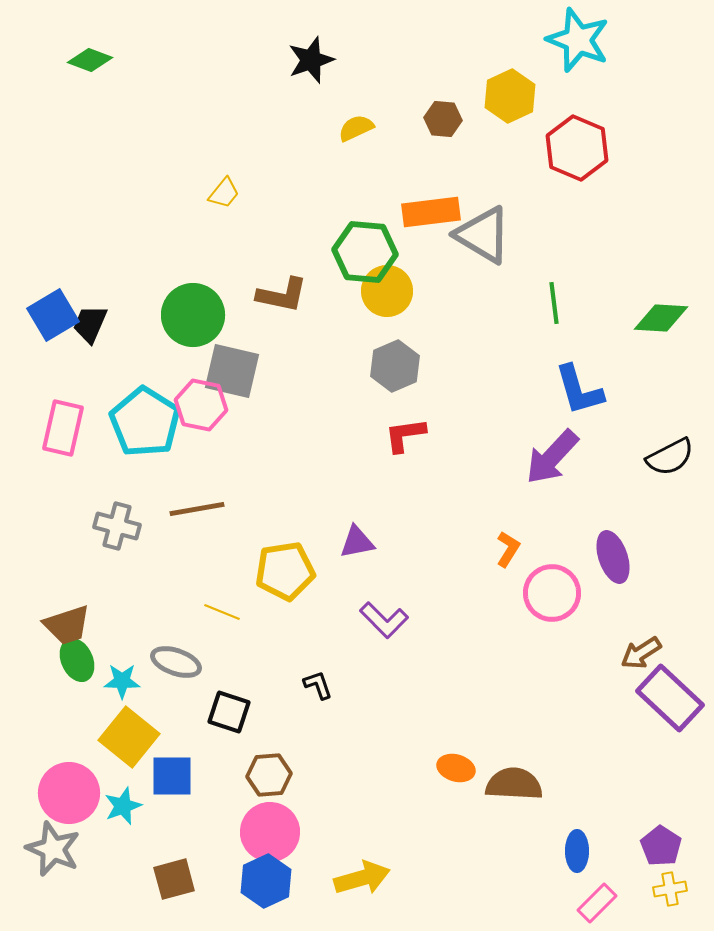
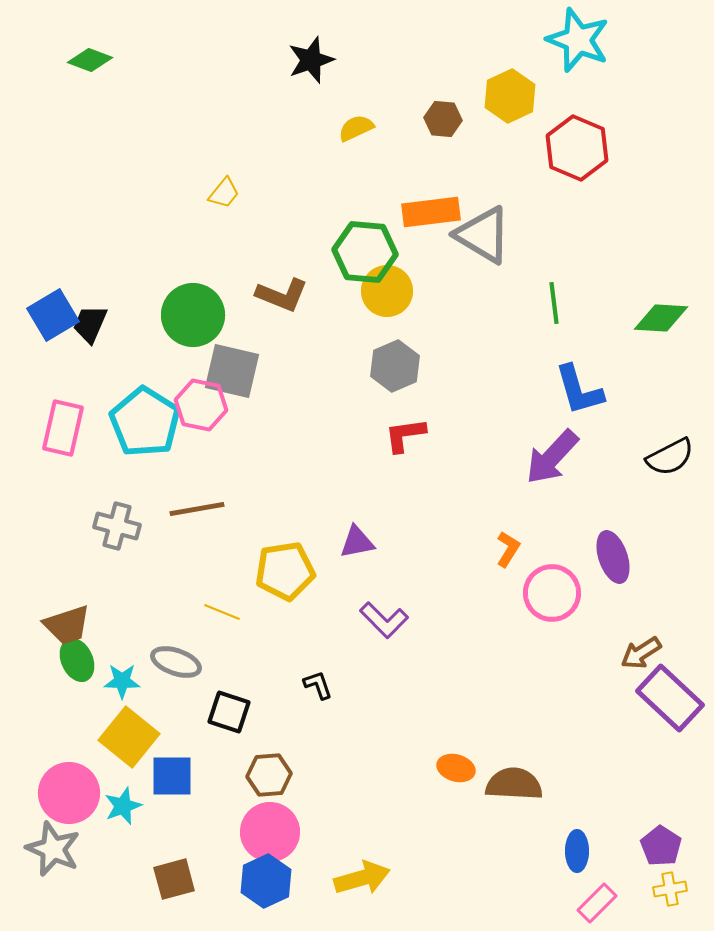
brown L-shape at (282, 295): rotated 10 degrees clockwise
